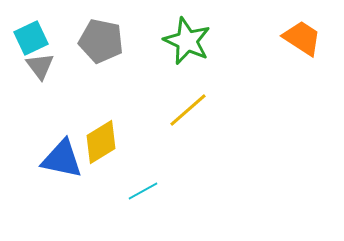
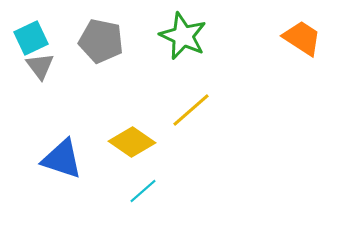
green star: moved 4 px left, 5 px up
yellow line: moved 3 px right
yellow diamond: moved 31 px right; rotated 66 degrees clockwise
blue triangle: rotated 6 degrees clockwise
cyan line: rotated 12 degrees counterclockwise
